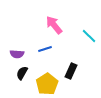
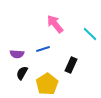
pink arrow: moved 1 px right, 1 px up
cyan line: moved 1 px right, 2 px up
blue line: moved 2 px left
black rectangle: moved 6 px up
